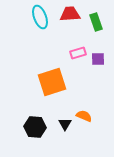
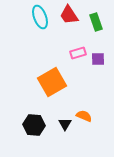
red trapezoid: moved 1 px left, 1 px down; rotated 120 degrees counterclockwise
orange square: rotated 12 degrees counterclockwise
black hexagon: moved 1 px left, 2 px up
